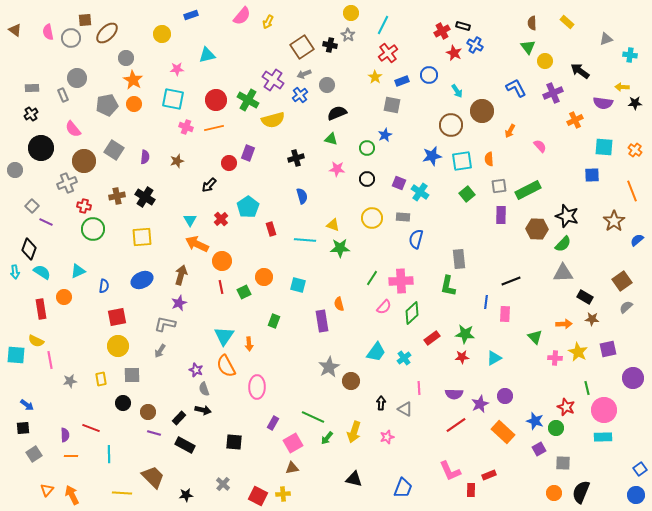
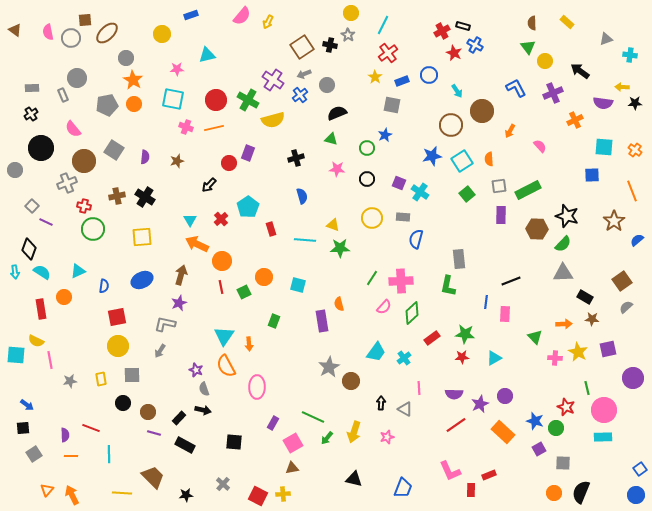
cyan square at (462, 161): rotated 25 degrees counterclockwise
